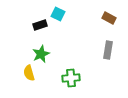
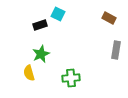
gray rectangle: moved 8 px right
